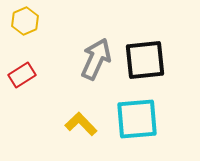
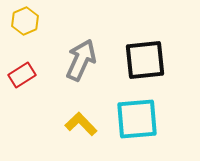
gray arrow: moved 15 px left, 1 px down
